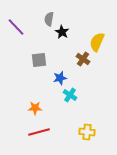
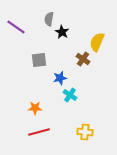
purple line: rotated 12 degrees counterclockwise
yellow cross: moved 2 px left
